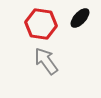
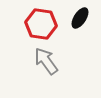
black ellipse: rotated 10 degrees counterclockwise
